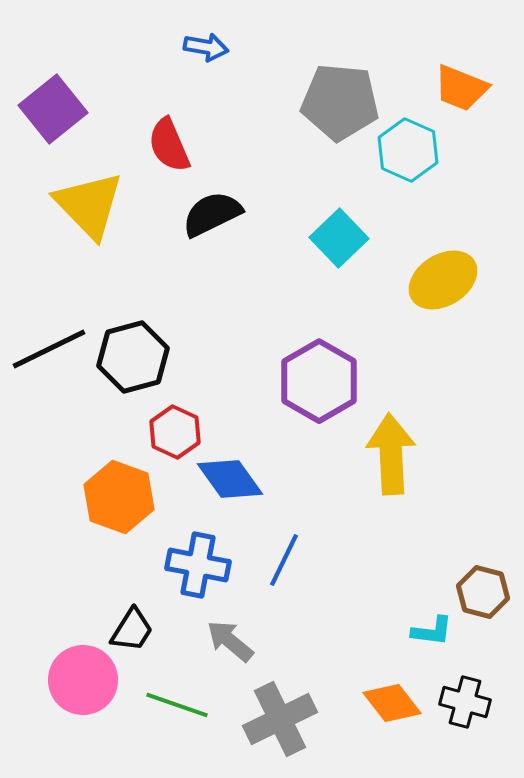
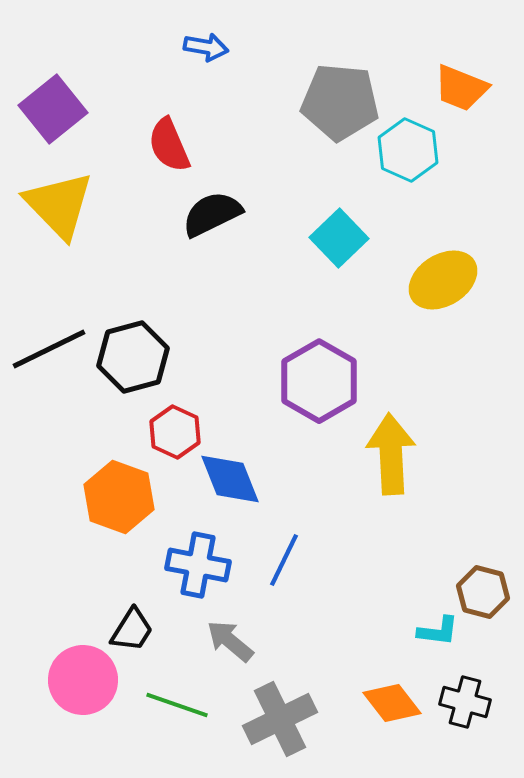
yellow triangle: moved 30 px left
blue diamond: rotated 14 degrees clockwise
cyan L-shape: moved 6 px right
